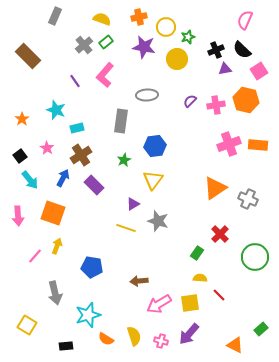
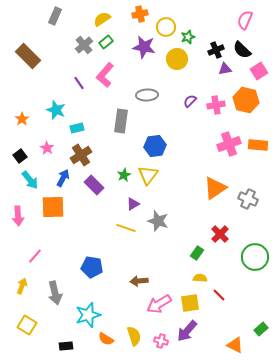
orange cross at (139, 17): moved 1 px right, 3 px up
yellow semicircle at (102, 19): rotated 54 degrees counterclockwise
purple line at (75, 81): moved 4 px right, 2 px down
green star at (124, 160): moved 15 px down
yellow triangle at (153, 180): moved 5 px left, 5 px up
orange square at (53, 213): moved 6 px up; rotated 20 degrees counterclockwise
yellow arrow at (57, 246): moved 35 px left, 40 px down
purple arrow at (189, 334): moved 2 px left, 3 px up
